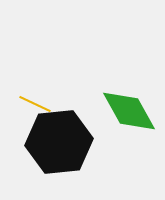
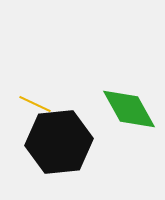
green diamond: moved 2 px up
